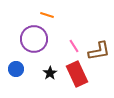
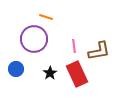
orange line: moved 1 px left, 2 px down
pink line: rotated 24 degrees clockwise
